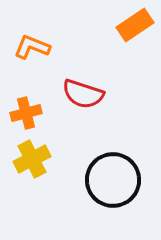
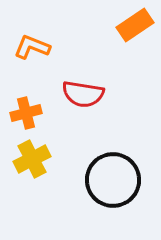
red semicircle: rotated 9 degrees counterclockwise
